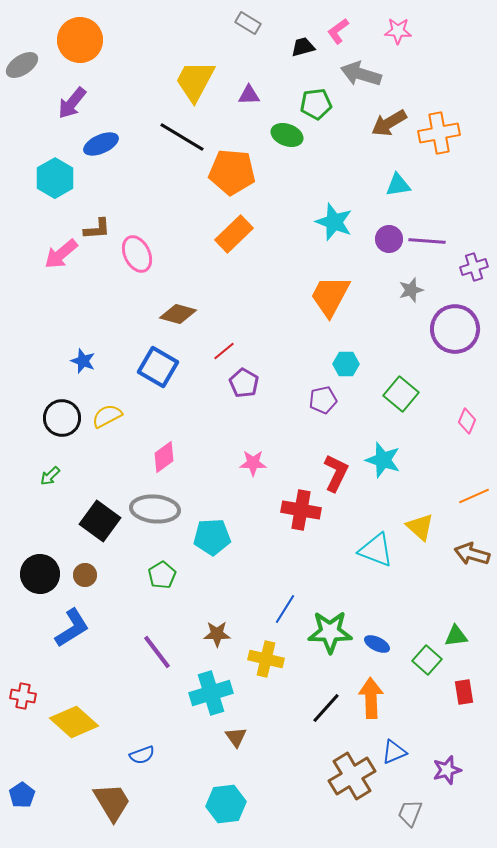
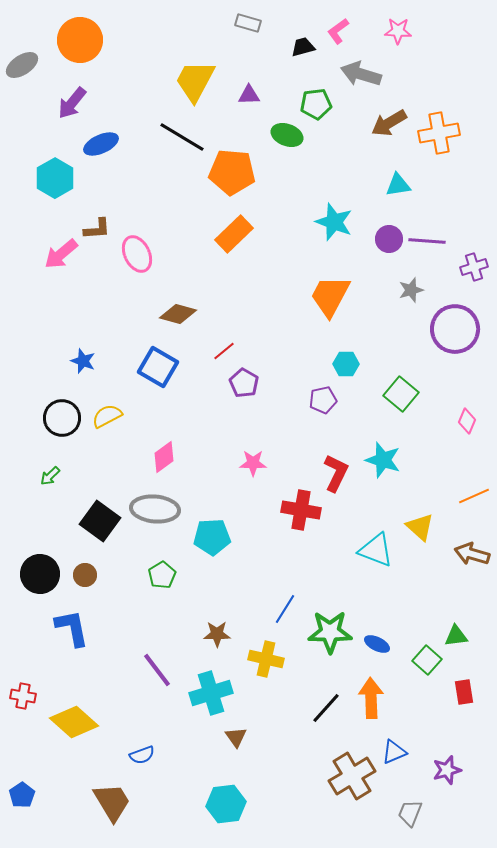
gray rectangle at (248, 23): rotated 15 degrees counterclockwise
blue L-shape at (72, 628): rotated 69 degrees counterclockwise
purple line at (157, 652): moved 18 px down
